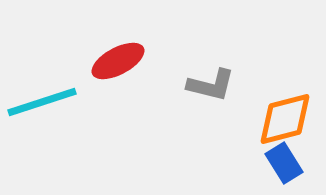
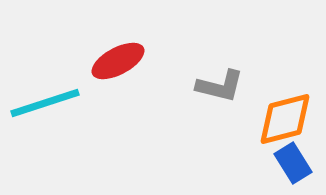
gray L-shape: moved 9 px right, 1 px down
cyan line: moved 3 px right, 1 px down
blue rectangle: moved 9 px right
